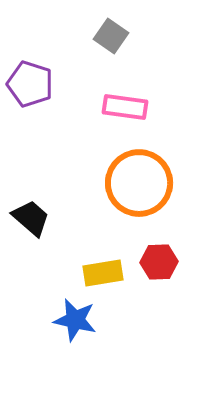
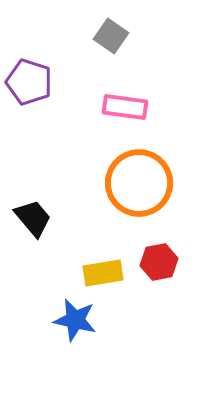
purple pentagon: moved 1 px left, 2 px up
black trapezoid: moved 2 px right; rotated 9 degrees clockwise
red hexagon: rotated 9 degrees counterclockwise
